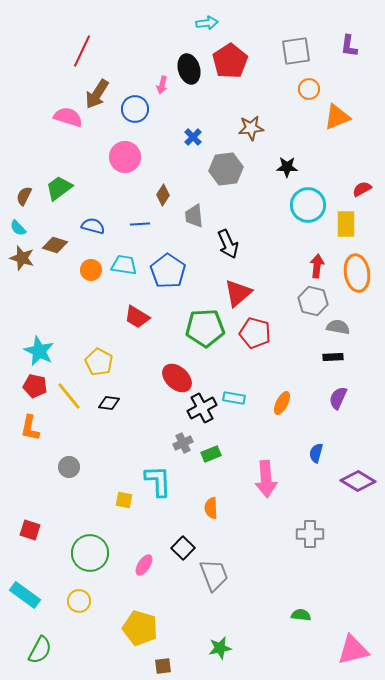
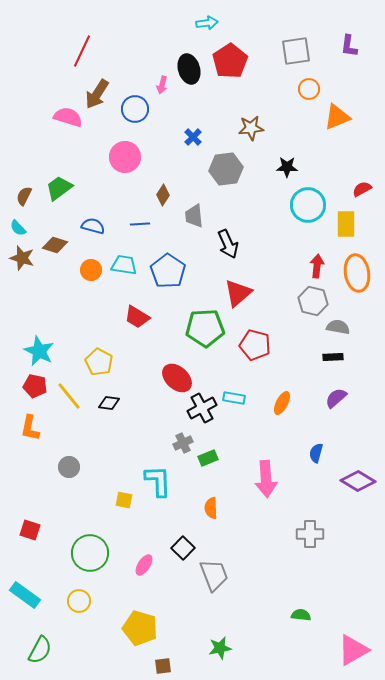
red pentagon at (255, 333): moved 12 px down
purple semicircle at (338, 398): moved 2 px left; rotated 25 degrees clockwise
green rectangle at (211, 454): moved 3 px left, 4 px down
pink triangle at (353, 650): rotated 16 degrees counterclockwise
